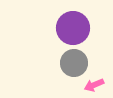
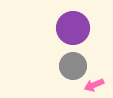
gray circle: moved 1 px left, 3 px down
